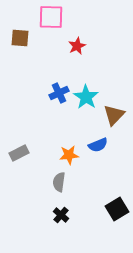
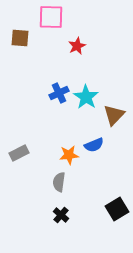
blue semicircle: moved 4 px left
